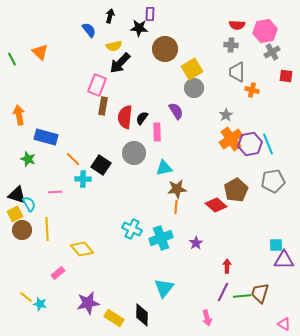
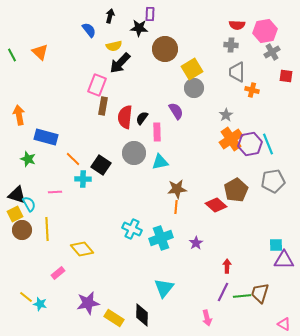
green line at (12, 59): moved 4 px up
cyan triangle at (164, 168): moved 4 px left, 6 px up
